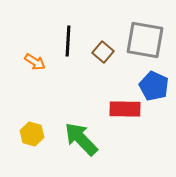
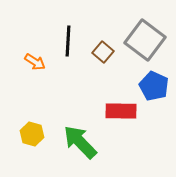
gray square: rotated 27 degrees clockwise
red rectangle: moved 4 px left, 2 px down
green arrow: moved 1 px left, 3 px down
